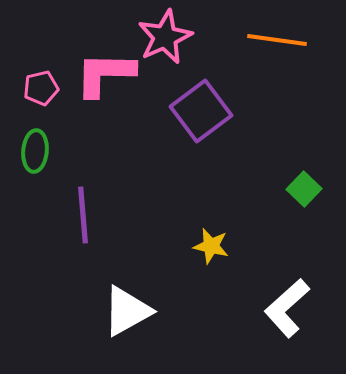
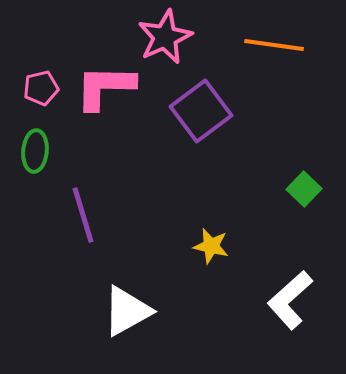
orange line: moved 3 px left, 5 px down
pink L-shape: moved 13 px down
purple line: rotated 12 degrees counterclockwise
white L-shape: moved 3 px right, 8 px up
